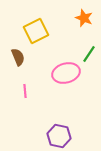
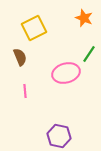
yellow square: moved 2 px left, 3 px up
brown semicircle: moved 2 px right
